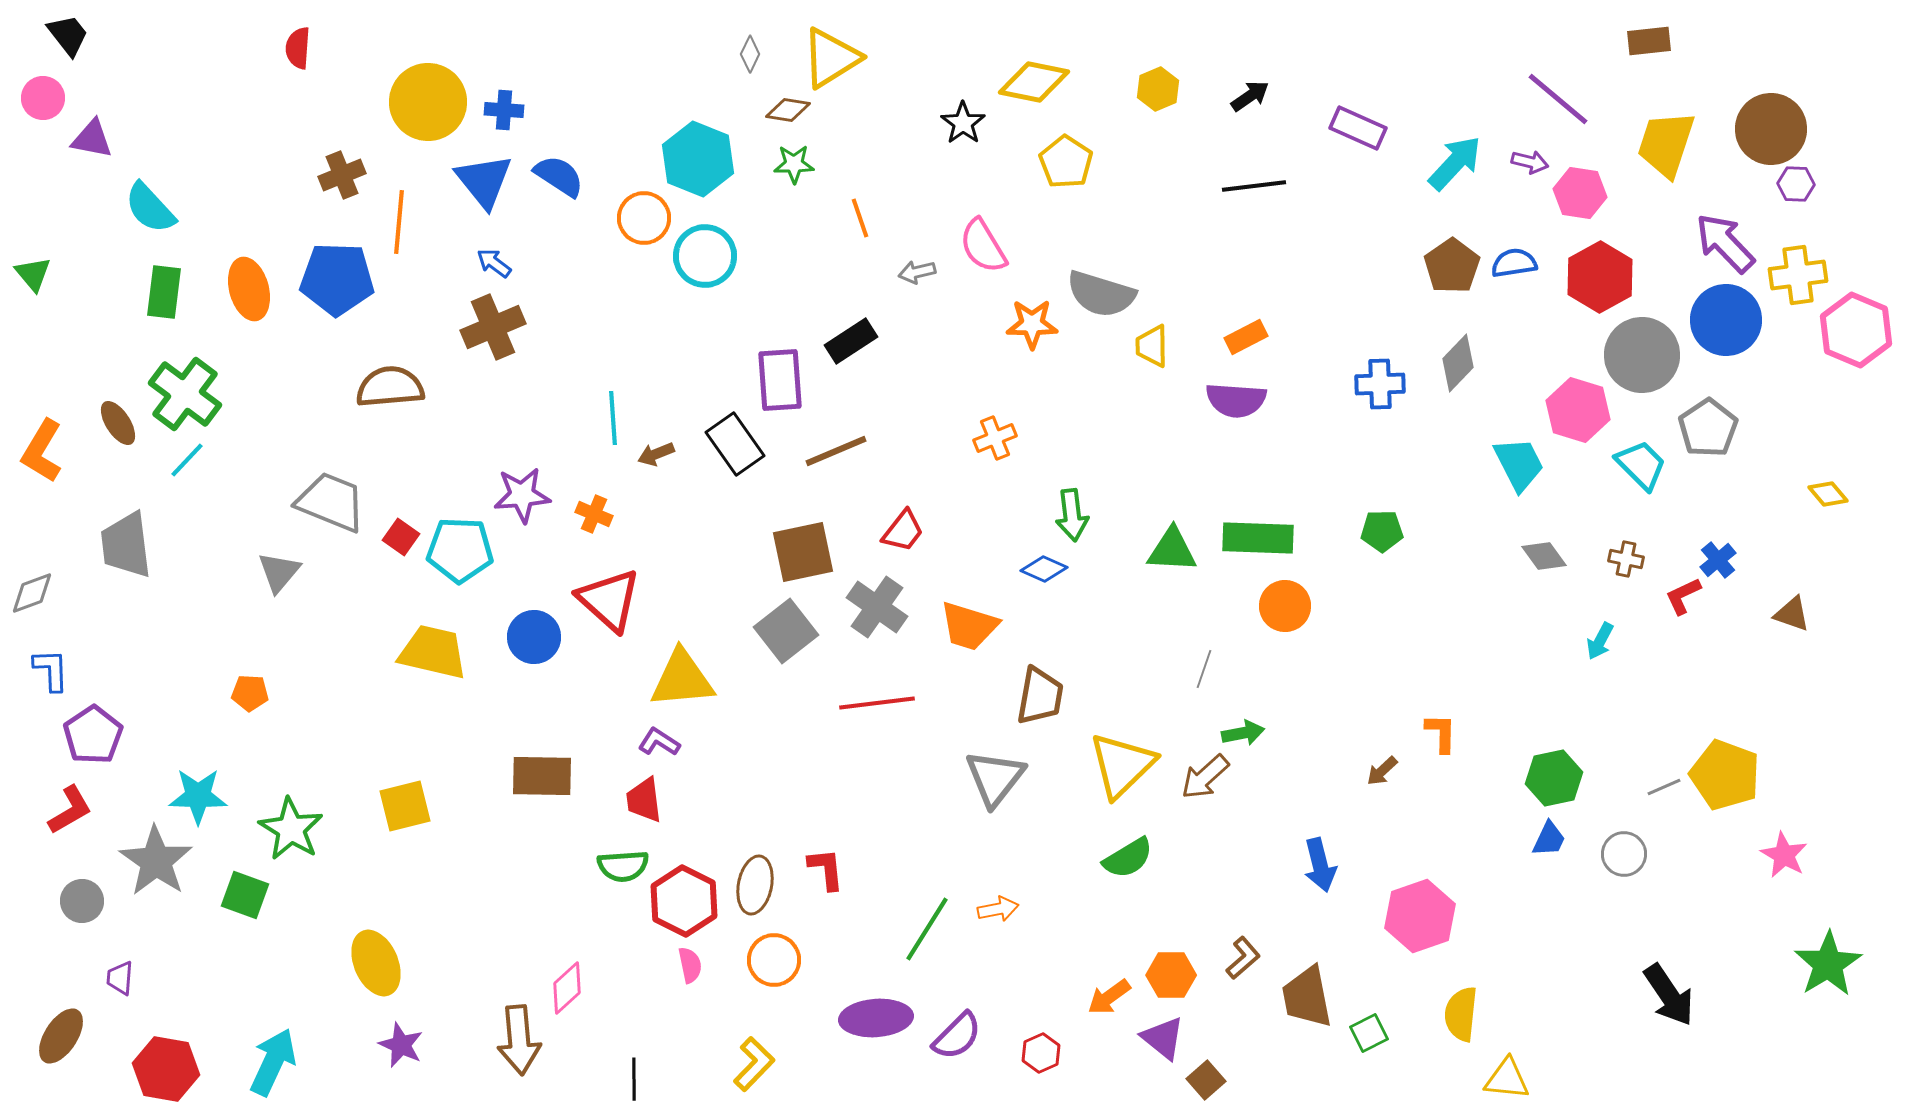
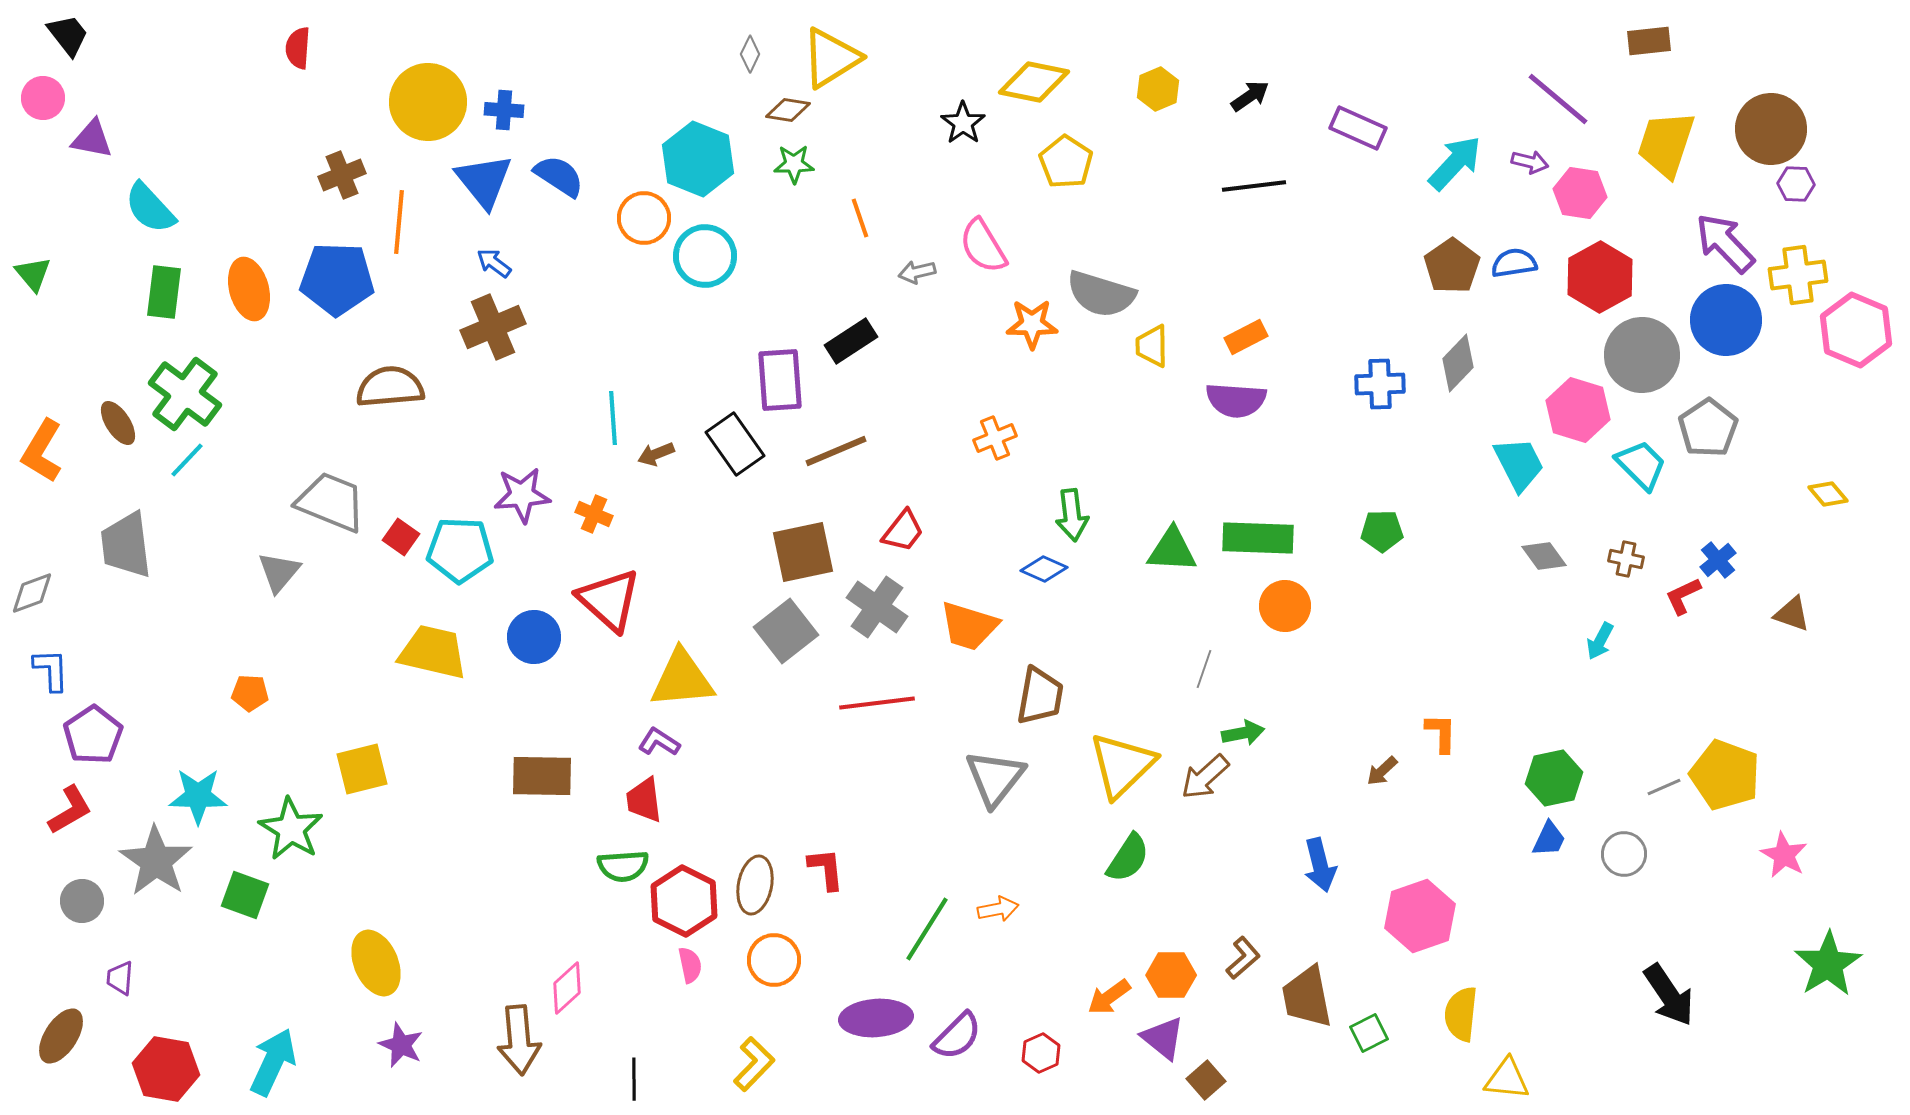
yellow square at (405, 806): moved 43 px left, 37 px up
green semicircle at (1128, 858): rotated 26 degrees counterclockwise
